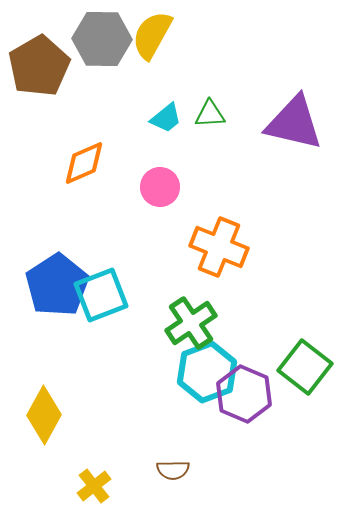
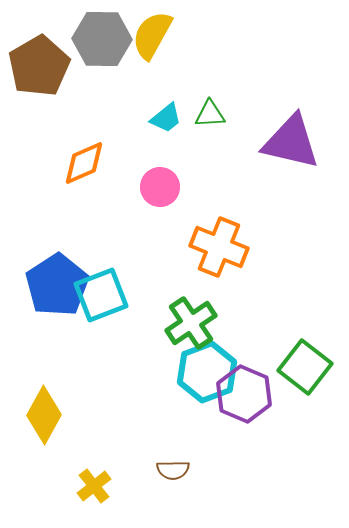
purple triangle: moved 3 px left, 19 px down
